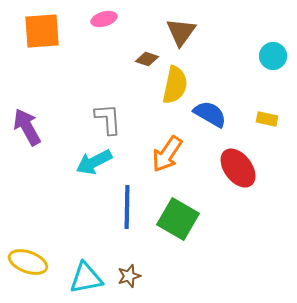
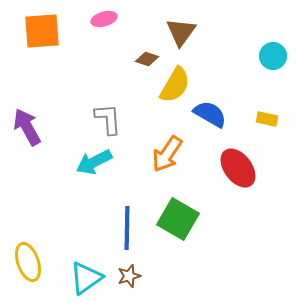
yellow semicircle: rotated 18 degrees clockwise
blue line: moved 21 px down
yellow ellipse: rotated 51 degrees clockwise
cyan triangle: rotated 24 degrees counterclockwise
